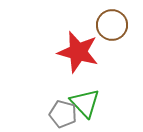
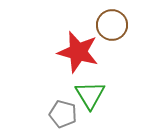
green triangle: moved 5 px right, 8 px up; rotated 12 degrees clockwise
